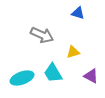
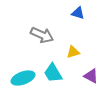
cyan ellipse: moved 1 px right
